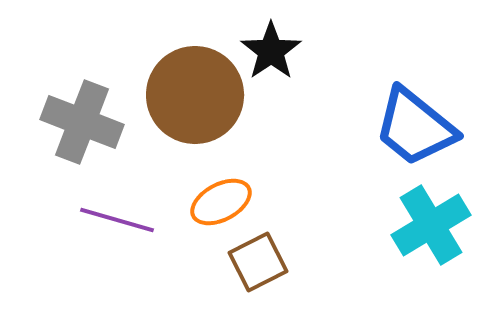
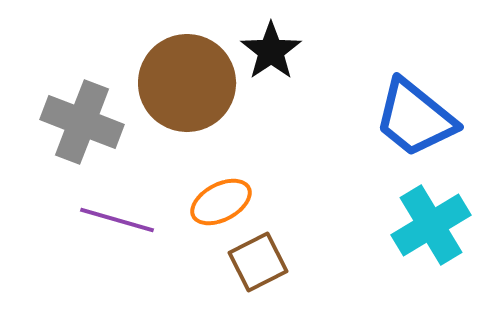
brown circle: moved 8 px left, 12 px up
blue trapezoid: moved 9 px up
